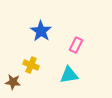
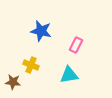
blue star: rotated 20 degrees counterclockwise
